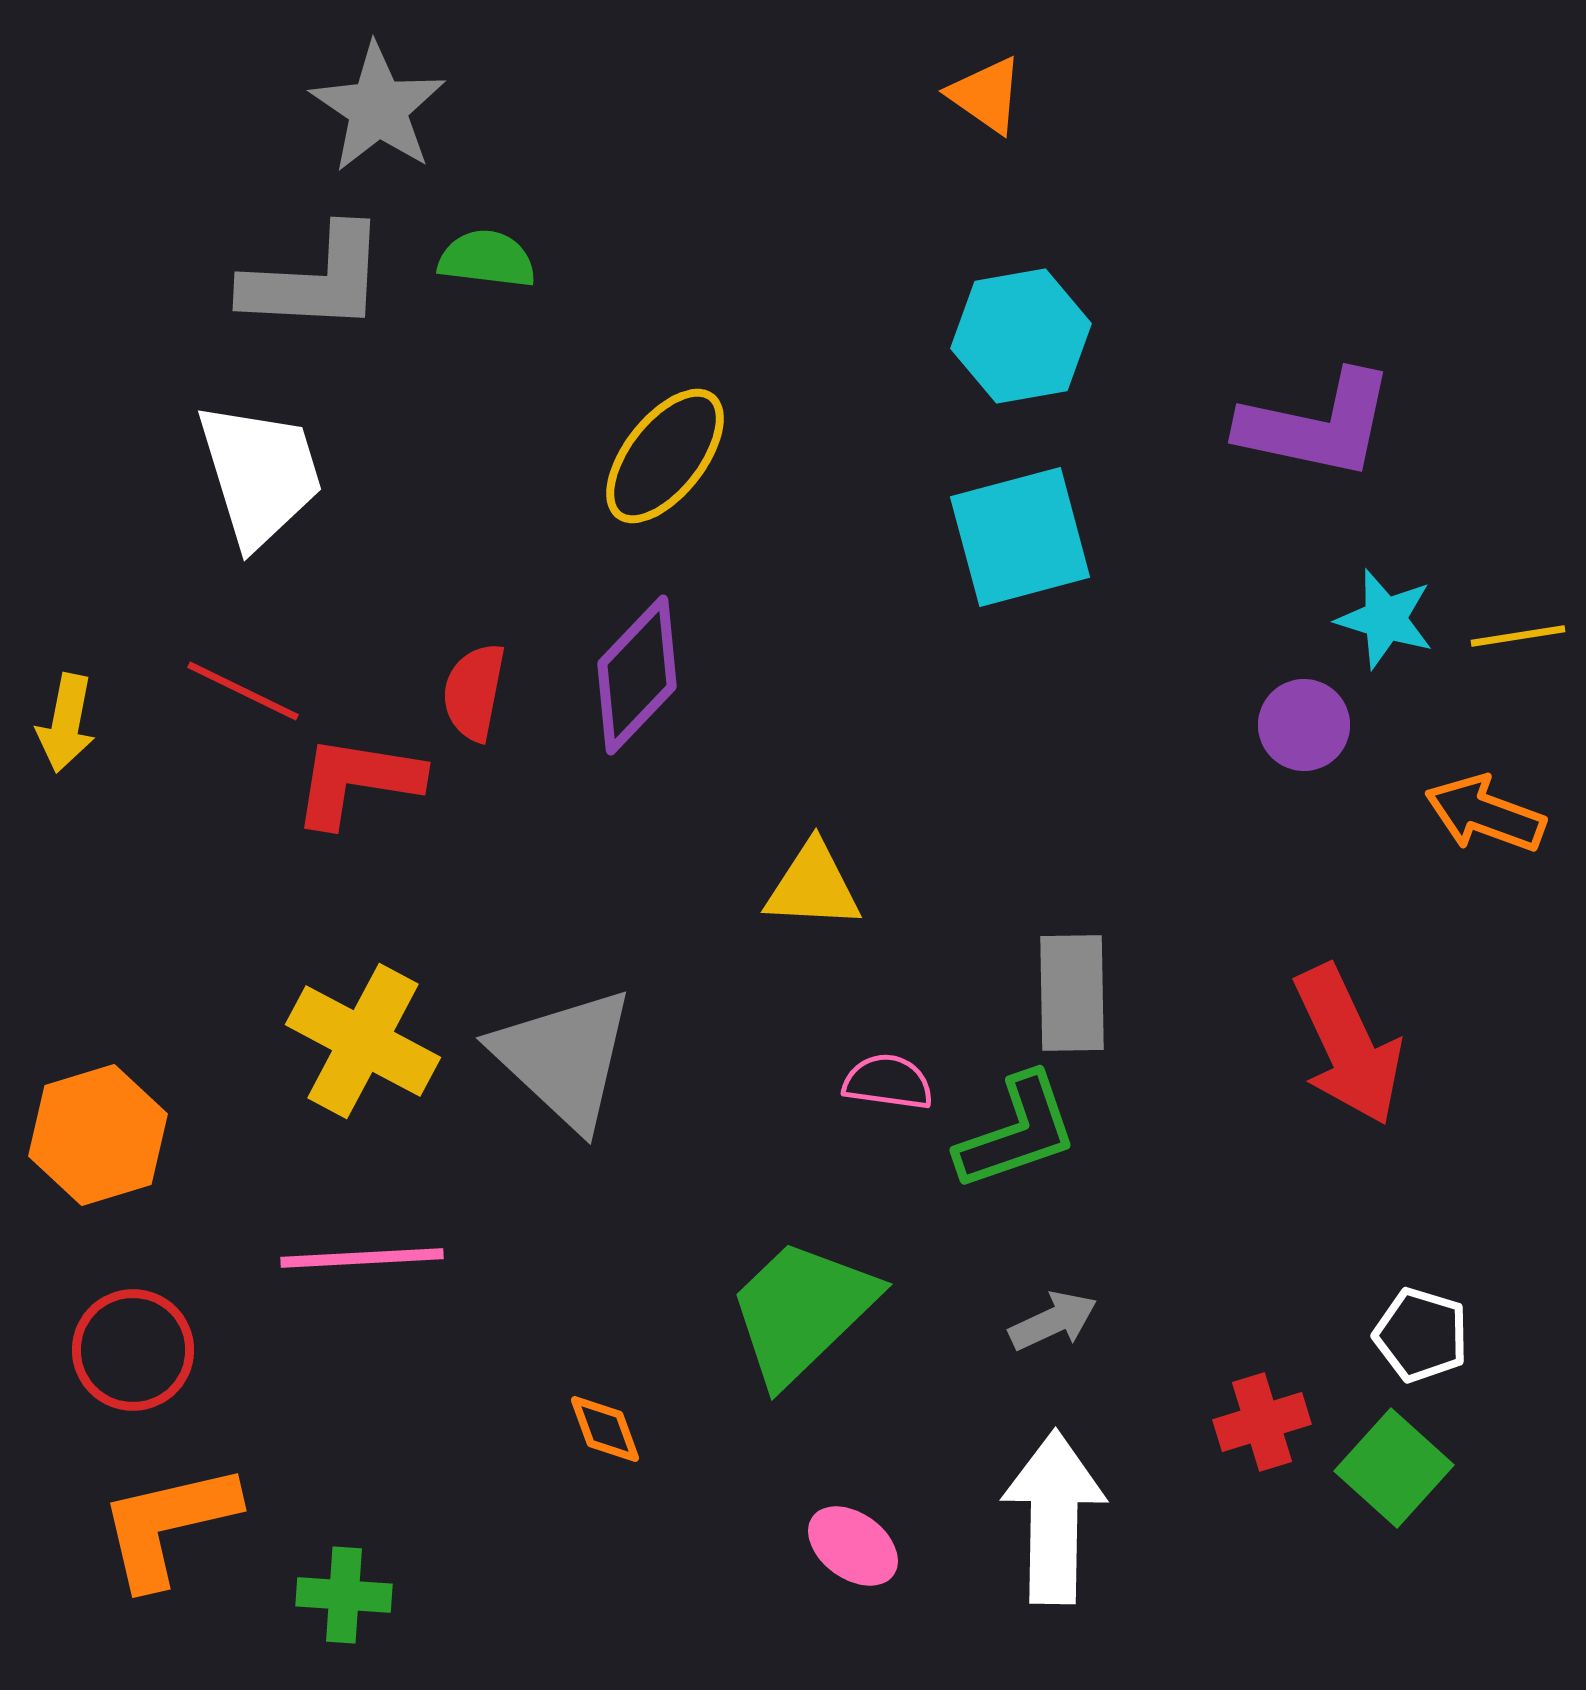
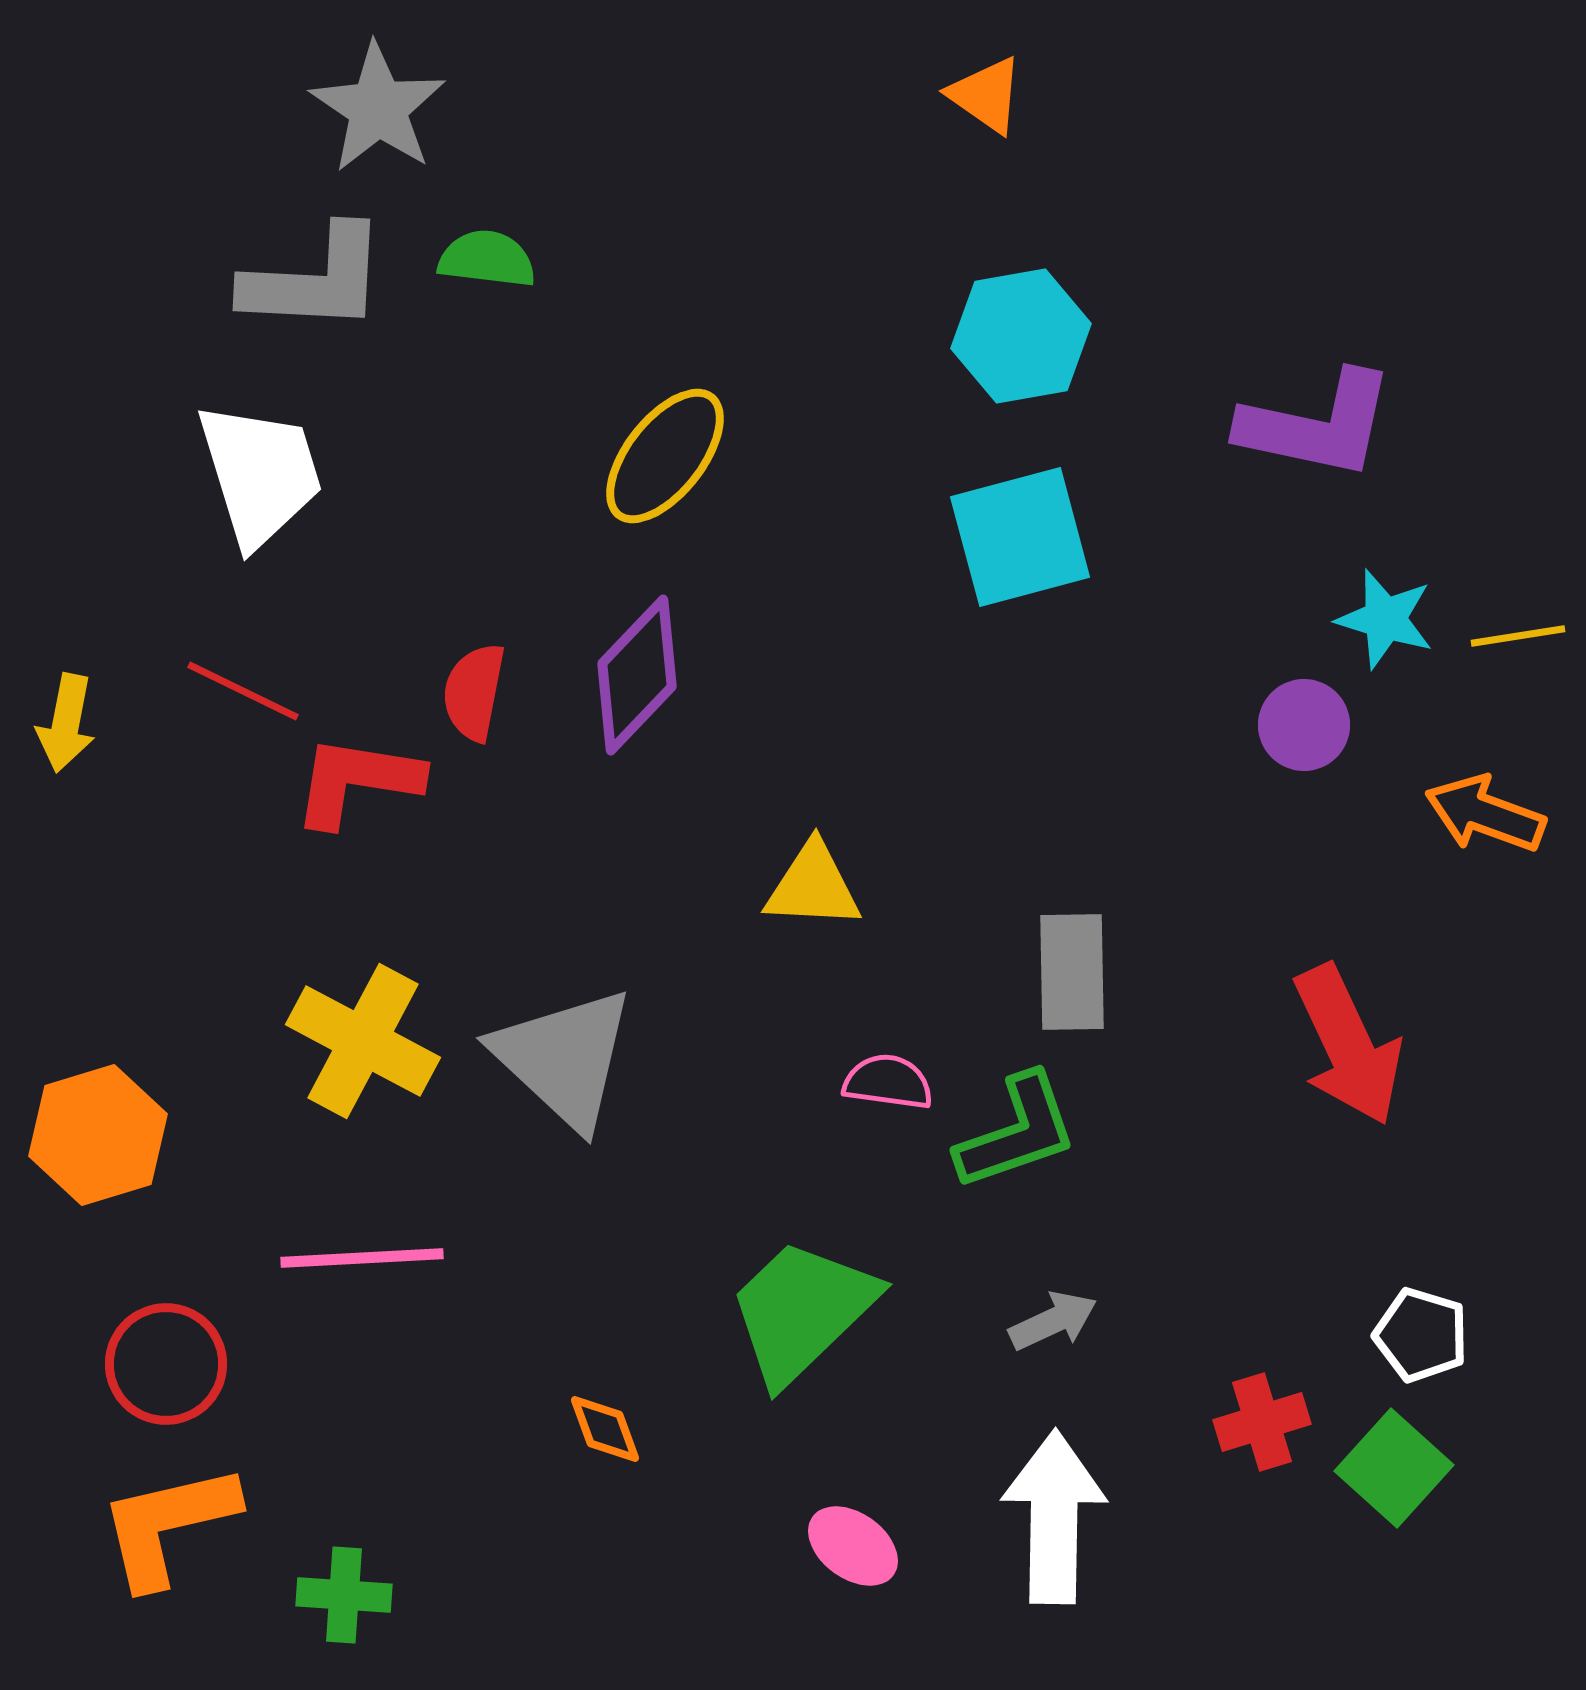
gray rectangle: moved 21 px up
red circle: moved 33 px right, 14 px down
